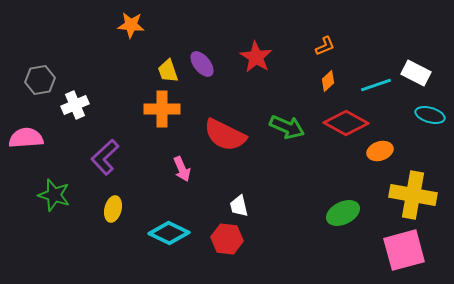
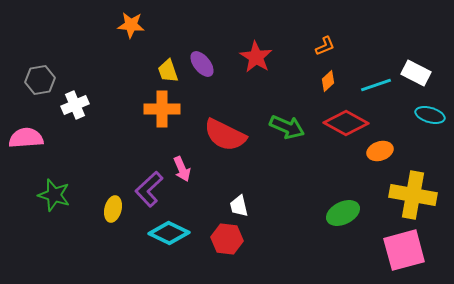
purple L-shape: moved 44 px right, 32 px down
